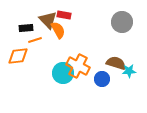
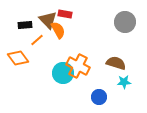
red rectangle: moved 1 px right, 1 px up
gray circle: moved 3 px right
black rectangle: moved 1 px left, 3 px up
orange line: moved 2 px right; rotated 24 degrees counterclockwise
orange diamond: moved 2 px down; rotated 60 degrees clockwise
cyan star: moved 5 px left, 11 px down
blue circle: moved 3 px left, 18 px down
